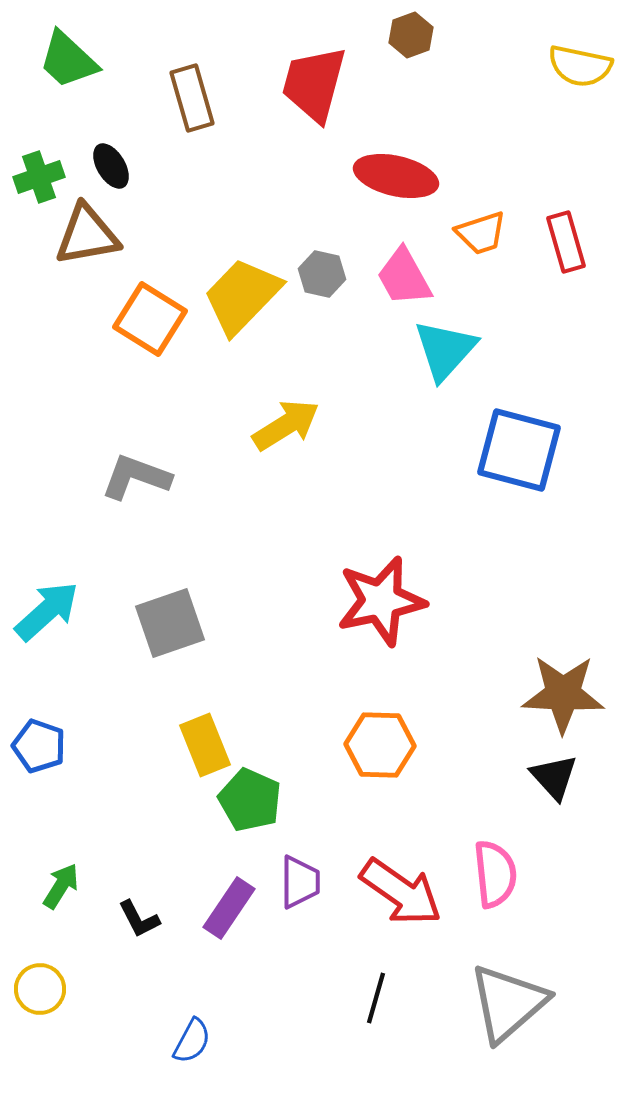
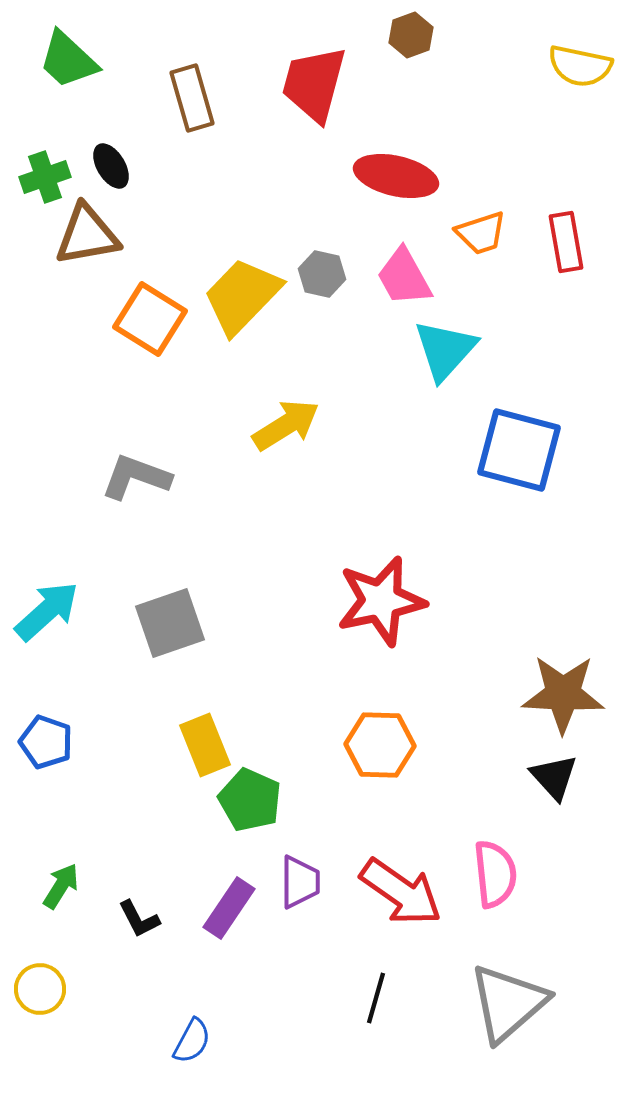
green cross: moved 6 px right
red rectangle: rotated 6 degrees clockwise
blue pentagon: moved 7 px right, 4 px up
